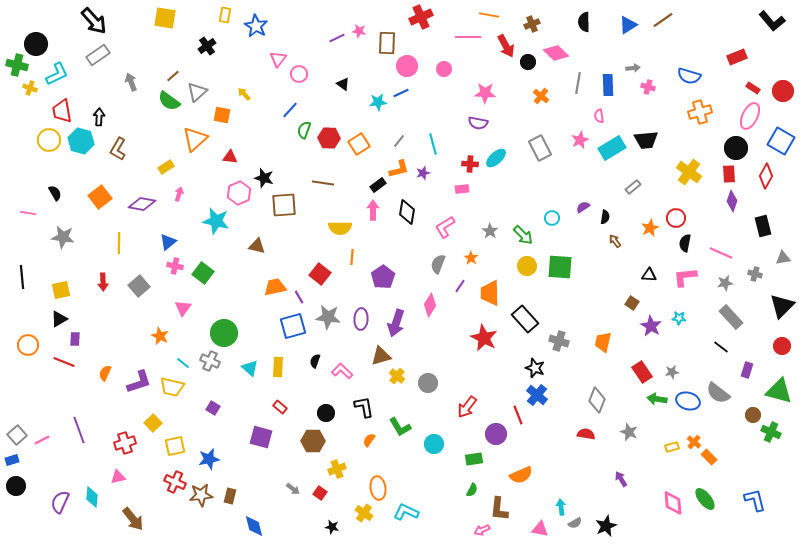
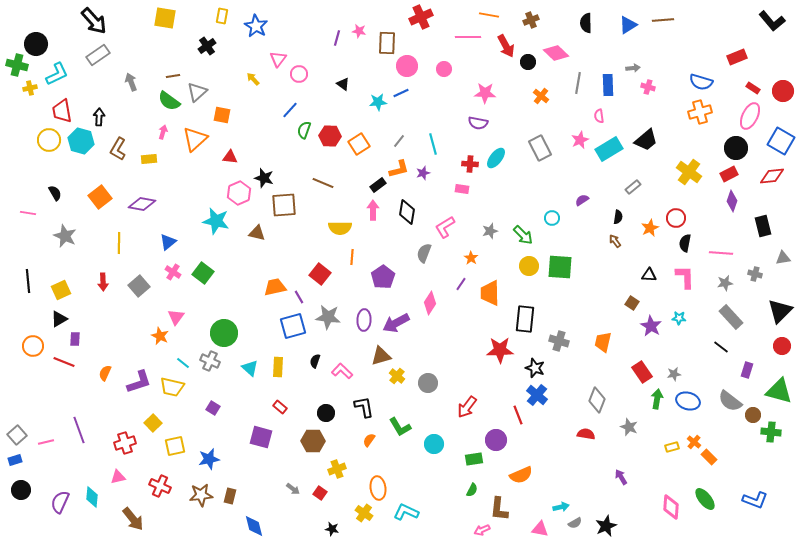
yellow rectangle at (225, 15): moved 3 px left, 1 px down
brown line at (663, 20): rotated 30 degrees clockwise
black semicircle at (584, 22): moved 2 px right, 1 px down
brown cross at (532, 24): moved 1 px left, 4 px up
purple line at (337, 38): rotated 49 degrees counterclockwise
brown line at (173, 76): rotated 32 degrees clockwise
blue semicircle at (689, 76): moved 12 px right, 6 px down
yellow cross at (30, 88): rotated 32 degrees counterclockwise
yellow arrow at (244, 94): moved 9 px right, 15 px up
red hexagon at (329, 138): moved 1 px right, 2 px up
black trapezoid at (646, 140): rotated 35 degrees counterclockwise
cyan rectangle at (612, 148): moved 3 px left, 1 px down
cyan ellipse at (496, 158): rotated 10 degrees counterclockwise
yellow rectangle at (166, 167): moved 17 px left, 8 px up; rotated 28 degrees clockwise
red rectangle at (729, 174): rotated 66 degrees clockwise
red diamond at (766, 176): moved 6 px right; rotated 55 degrees clockwise
brown line at (323, 183): rotated 15 degrees clockwise
pink rectangle at (462, 189): rotated 16 degrees clockwise
pink arrow at (179, 194): moved 16 px left, 62 px up
purple semicircle at (583, 207): moved 1 px left, 7 px up
black semicircle at (605, 217): moved 13 px right
gray star at (490, 231): rotated 21 degrees clockwise
gray star at (63, 237): moved 2 px right, 1 px up; rotated 15 degrees clockwise
brown triangle at (257, 246): moved 13 px up
pink line at (721, 253): rotated 20 degrees counterclockwise
gray semicircle at (438, 264): moved 14 px left, 11 px up
pink cross at (175, 266): moved 2 px left, 6 px down; rotated 21 degrees clockwise
yellow circle at (527, 266): moved 2 px right
black line at (22, 277): moved 6 px right, 4 px down
pink L-shape at (685, 277): rotated 95 degrees clockwise
purple line at (460, 286): moved 1 px right, 2 px up
yellow square at (61, 290): rotated 12 degrees counterclockwise
pink diamond at (430, 305): moved 2 px up
black triangle at (782, 306): moved 2 px left, 5 px down
pink triangle at (183, 308): moved 7 px left, 9 px down
purple ellipse at (361, 319): moved 3 px right, 1 px down
black rectangle at (525, 319): rotated 48 degrees clockwise
purple arrow at (396, 323): rotated 44 degrees clockwise
red star at (484, 338): moved 16 px right, 12 px down; rotated 28 degrees counterclockwise
orange circle at (28, 345): moved 5 px right, 1 px down
gray star at (672, 372): moved 2 px right, 2 px down
gray semicircle at (718, 393): moved 12 px right, 8 px down
green arrow at (657, 399): rotated 90 degrees clockwise
gray star at (629, 432): moved 5 px up
green cross at (771, 432): rotated 18 degrees counterclockwise
purple circle at (496, 434): moved 6 px down
pink line at (42, 440): moved 4 px right, 2 px down; rotated 14 degrees clockwise
blue rectangle at (12, 460): moved 3 px right
purple arrow at (621, 479): moved 2 px up
red cross at (175, 482): moved 15 px left, 4 px down
black circle at (16, 486): moved 5 px right, 4 px down
blue L-shape at (755, 500): rotated 125 degrees clockwise
pink diamond at (673, 503): moved 2 px left, 4 px down; rotated 10 degrees clockwise
cyan arrow at (561, 507): rotated 84 degrees clockwise
black star at (332, 527): moved 2 px down
